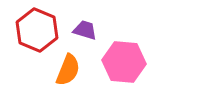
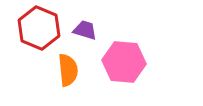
red hexagon: moved 2 px right, 2 px up
orange semicircle: rotated 28 degrees counterclockwise
